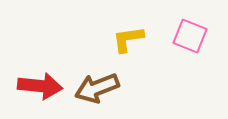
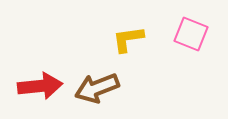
pink square: moved 1 px right, 2 px up
red arrow: rotated 12 degrees counterclockwise
